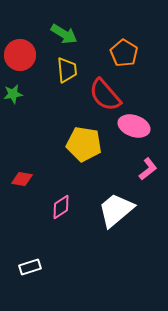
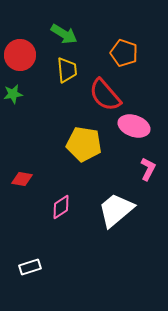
orange pentagon: rotated 12 degrees counterclockwise
pink L-shape: rotated 25 degrees counterclockwise
